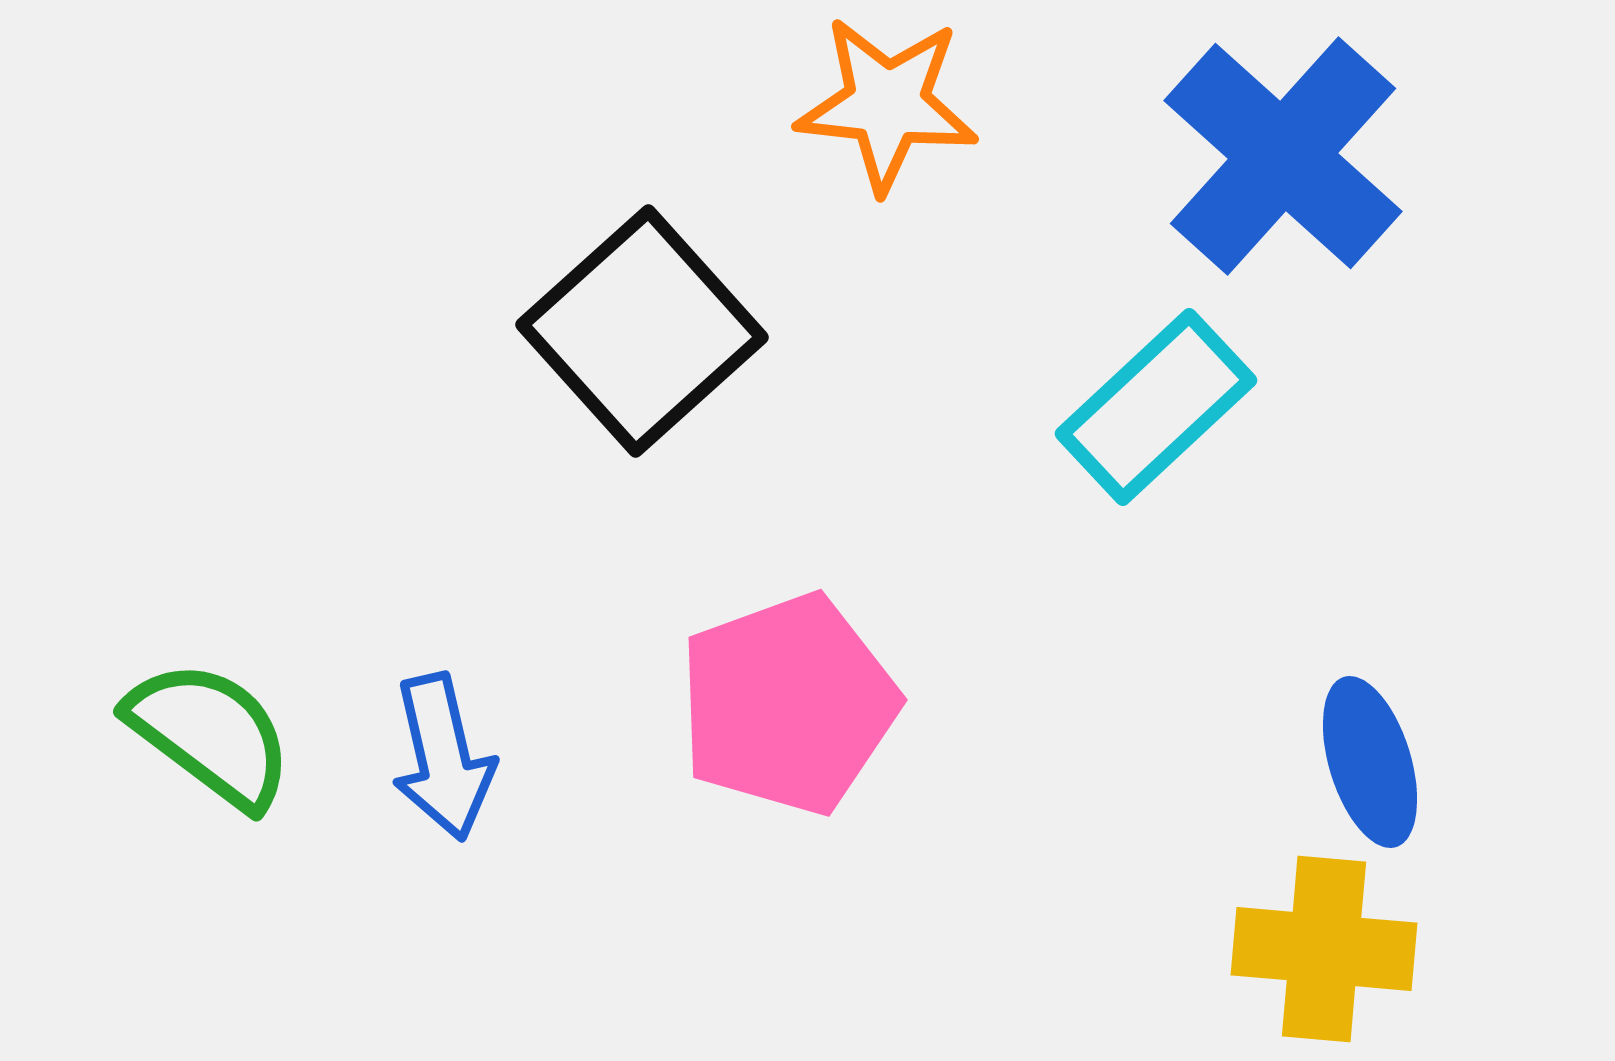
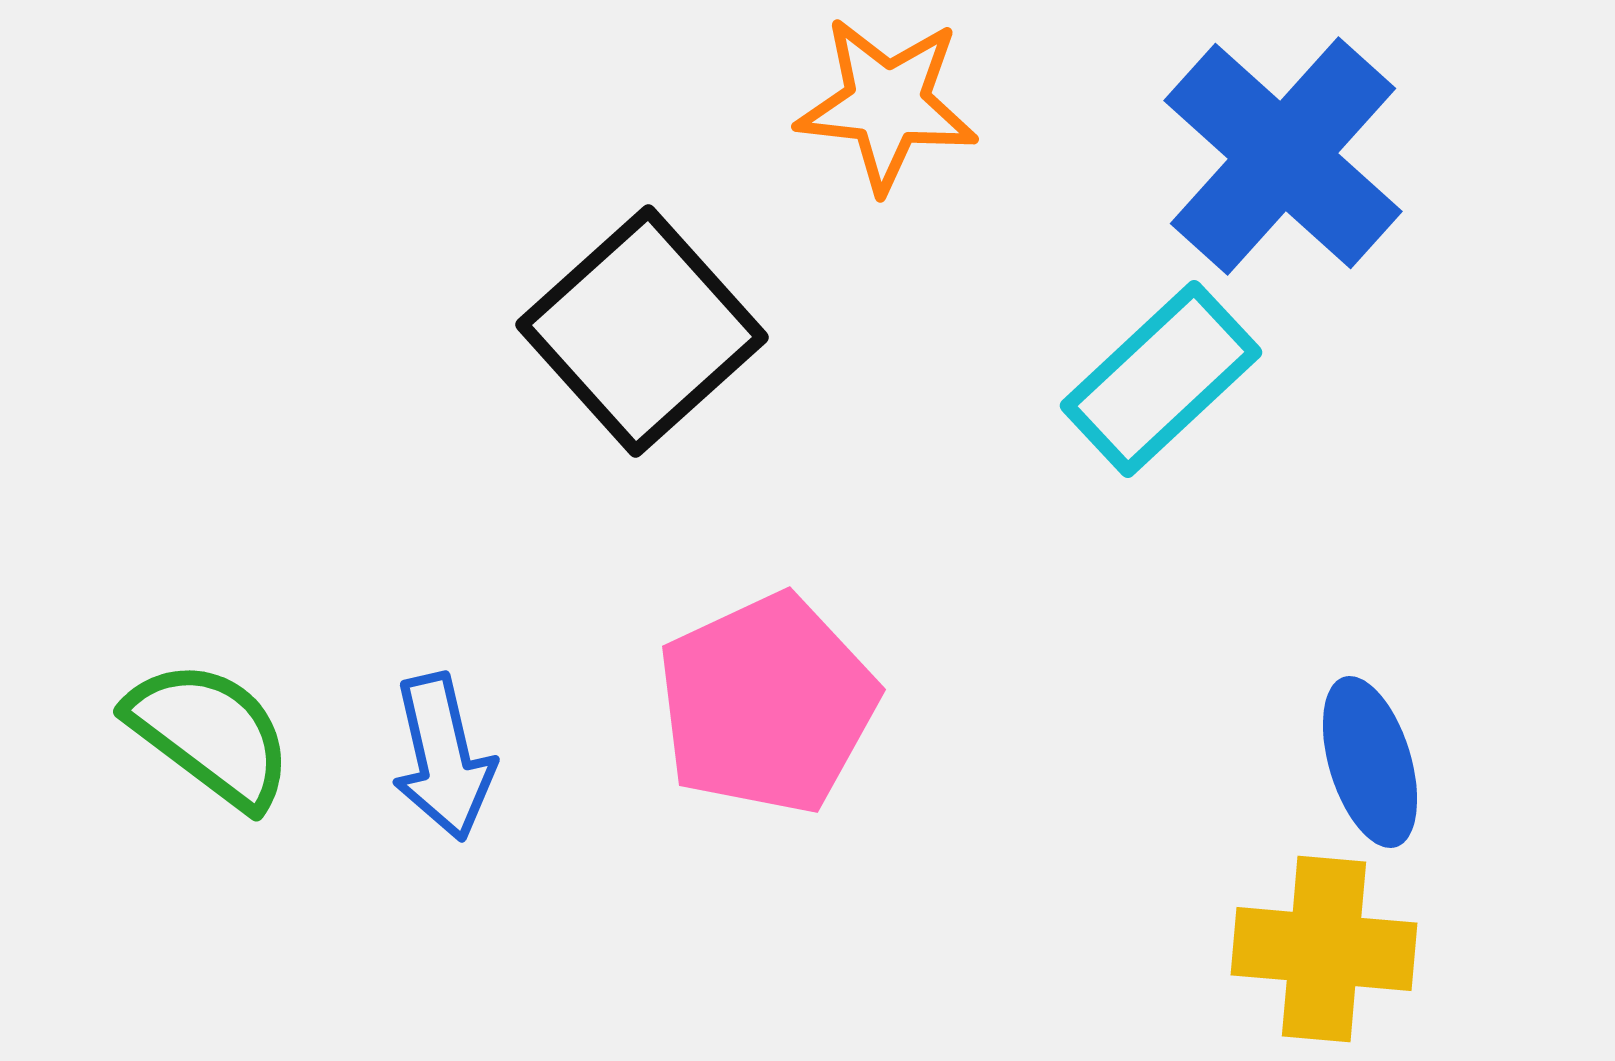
cyan rectangle: moved 5 px right, 28 px up
pink pentagon: moved 21 px left; rotated 5 degrees counterclockwise
